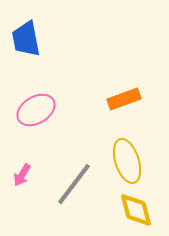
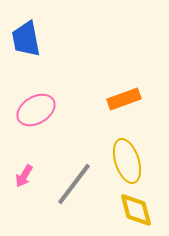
pink arrow: moved 2 px right, 1 px down
